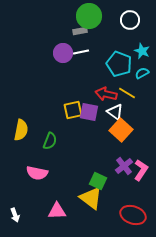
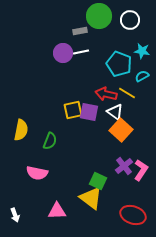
green circle: moved 10 px right
cyan star: rotated 14 degrees counterclockwise
cyan semicircle: moved 3 px down
